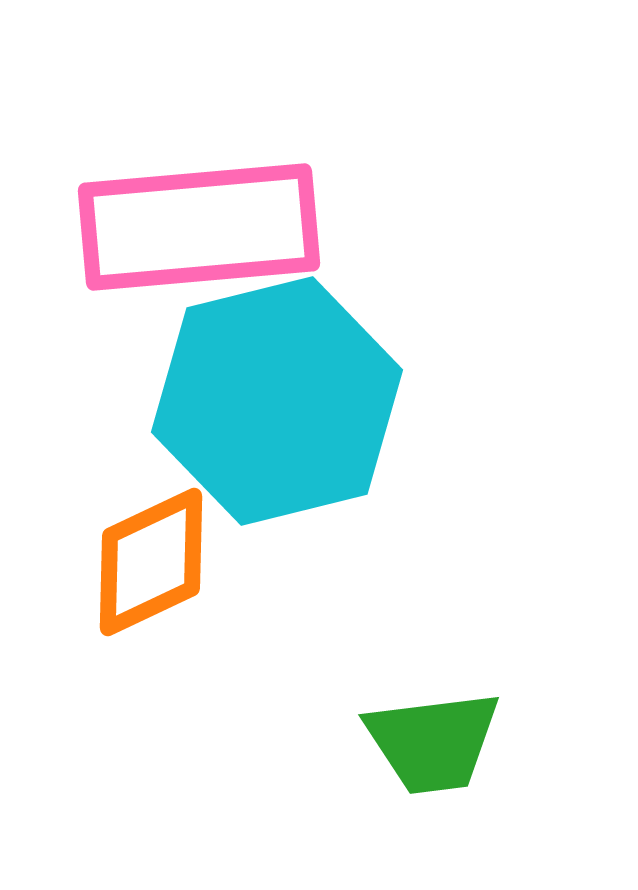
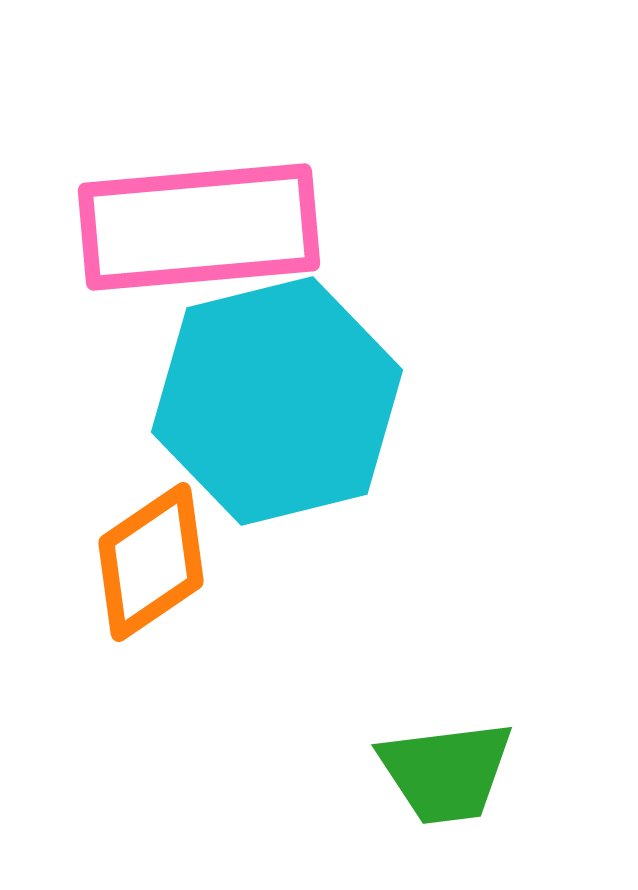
orange diamond: rotated 9 degrees counterclockwise
green trapezoid: moved 13 px right, 30 px down
